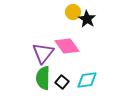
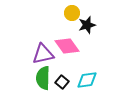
yellow circle: moved 1 px left, 1 px down
black star: moved 6 px down; rotated 24 degrees clockwise
purple triangle: moved 1 px down; rotated 40 degrees clockwise
